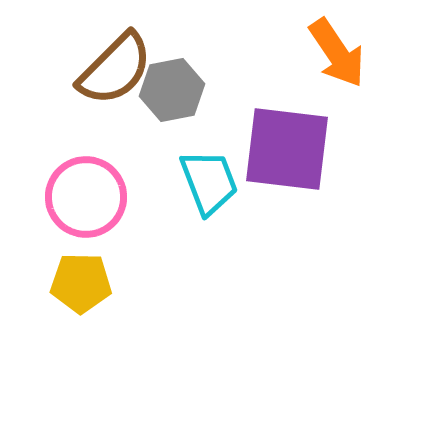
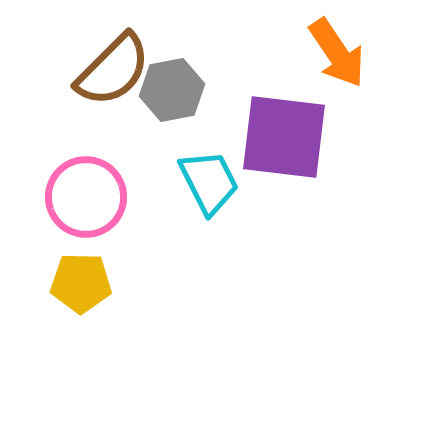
brown semicircle: moved 2 px left, 1 px down
purple square: moved 3 px left, 12 px up
cyan trapezoid: rotated 6 degrees counterclockwise
